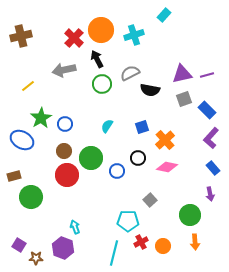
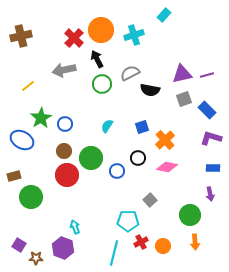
purple L-shape at (211, 138): rotated 65 degrees clockwise
blue rectangle at (213, 168): rotated 48 degrees counterclockwise
